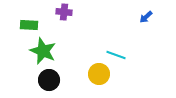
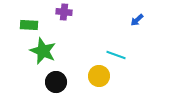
blue arrow: moved 9 px left, 3 px down
yellow circle: moved 2 px down
black circle: moved 7 px right, 2 px down
